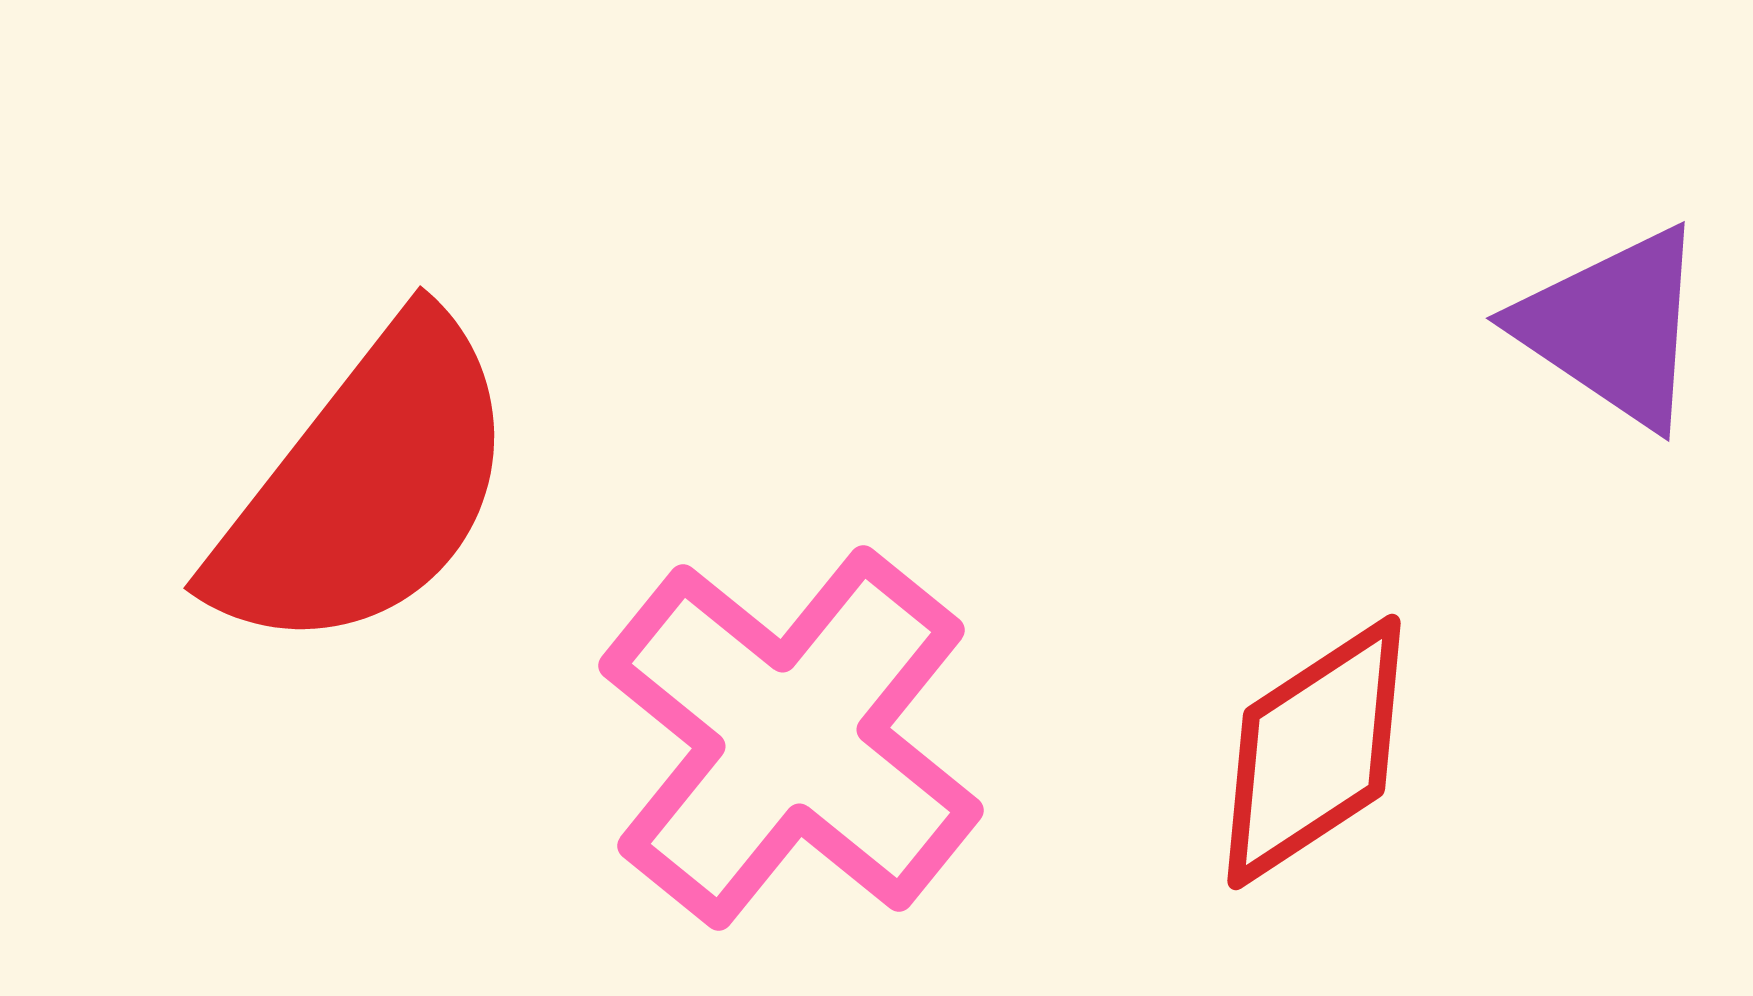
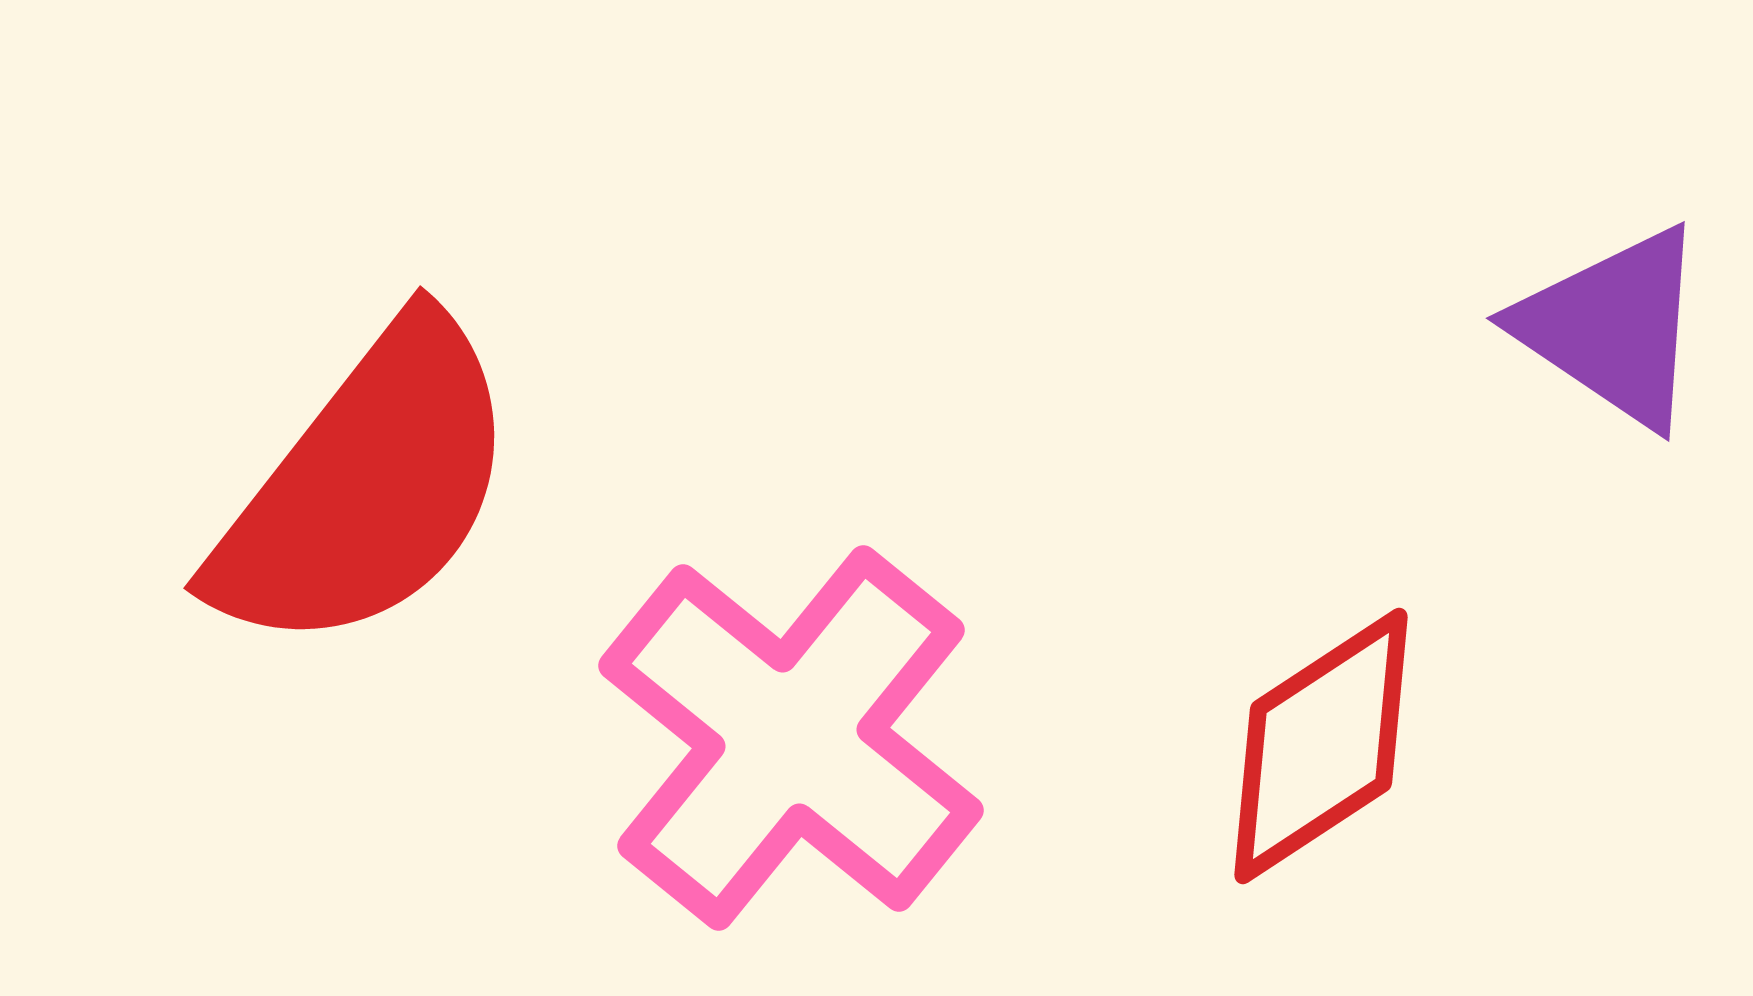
red diamond: moved 7 px right, 6 px up
